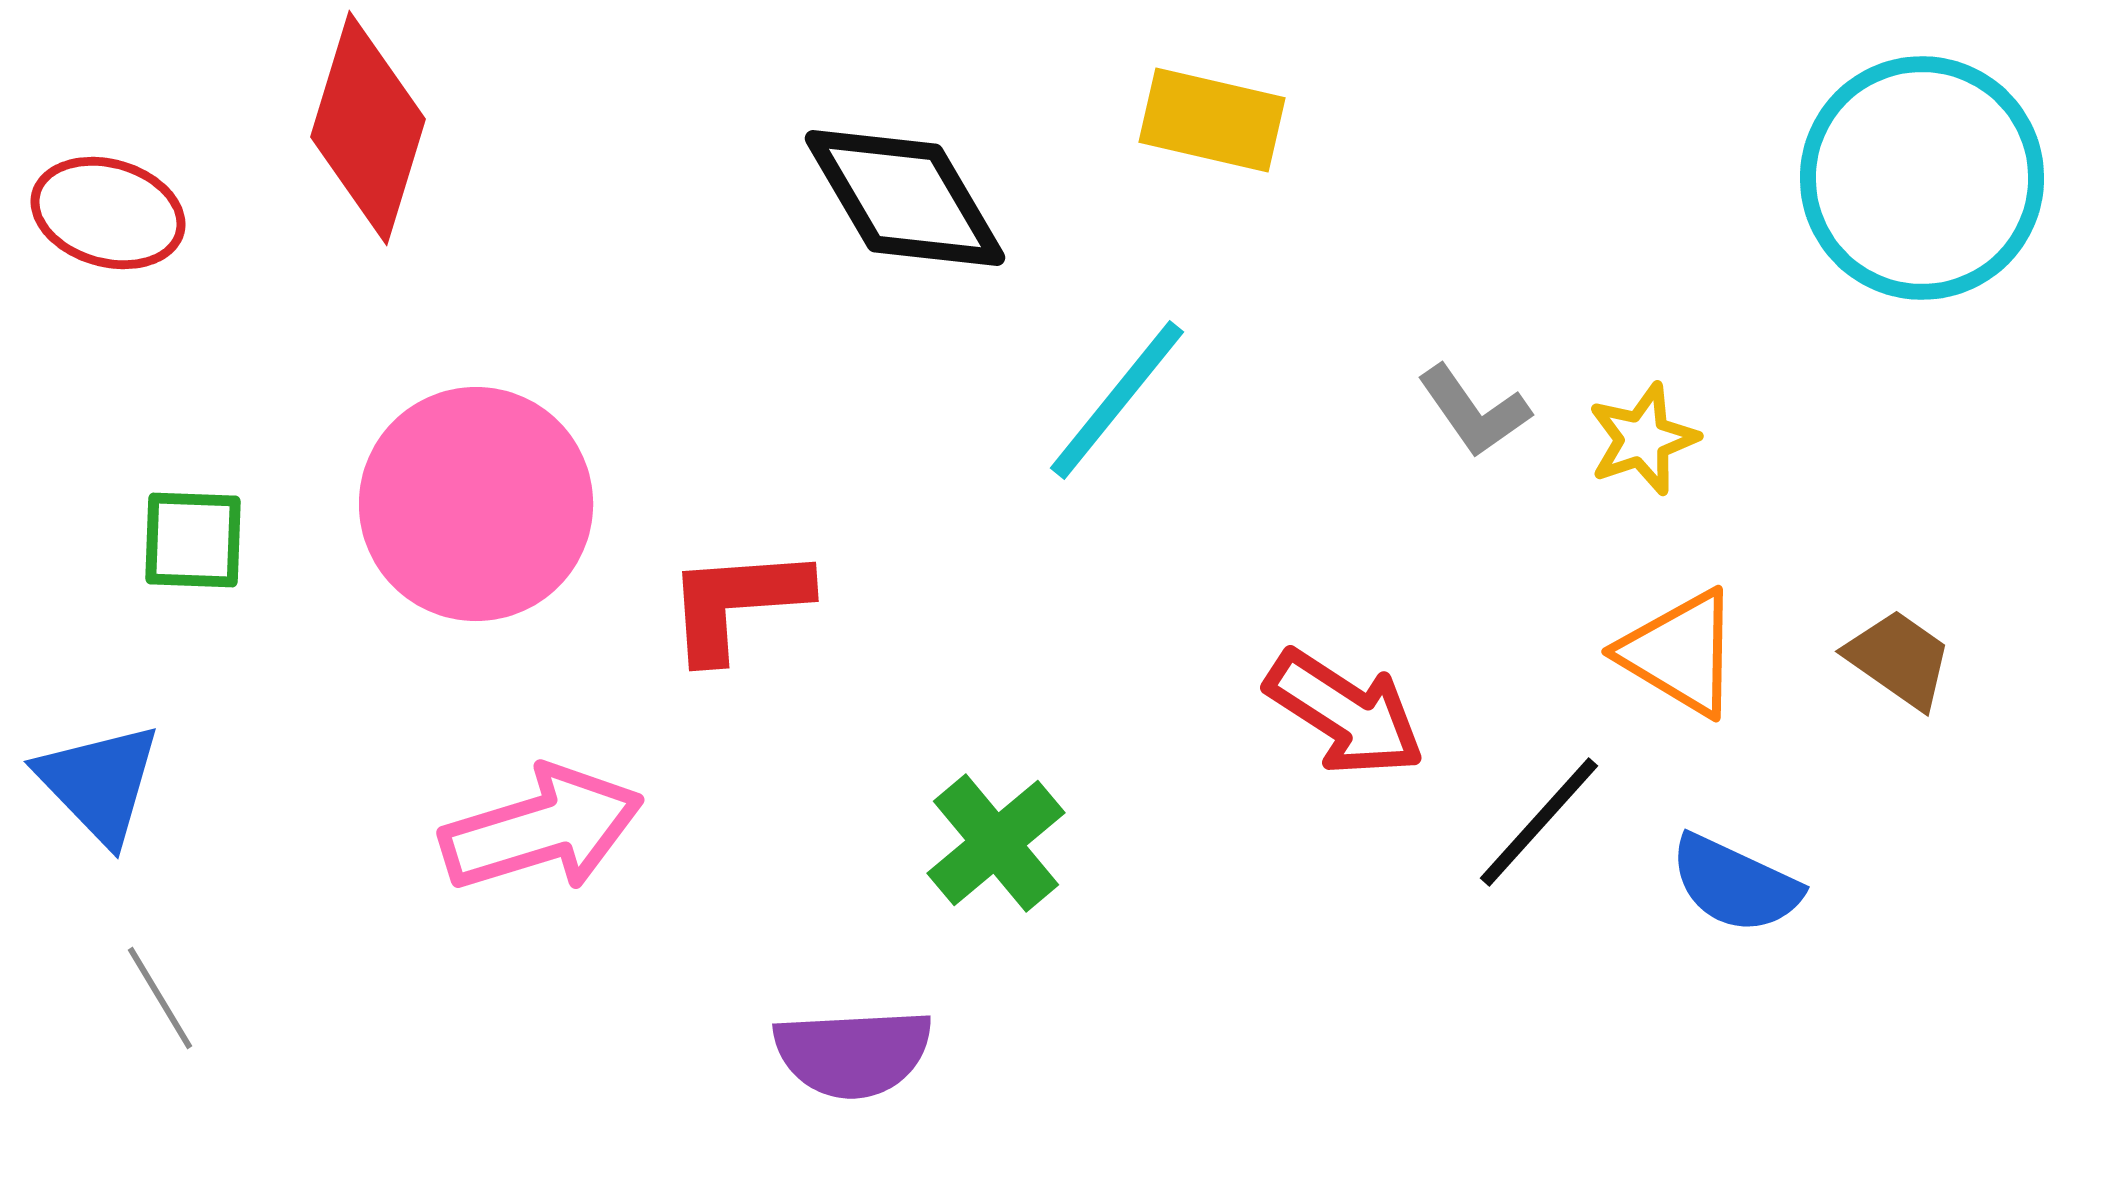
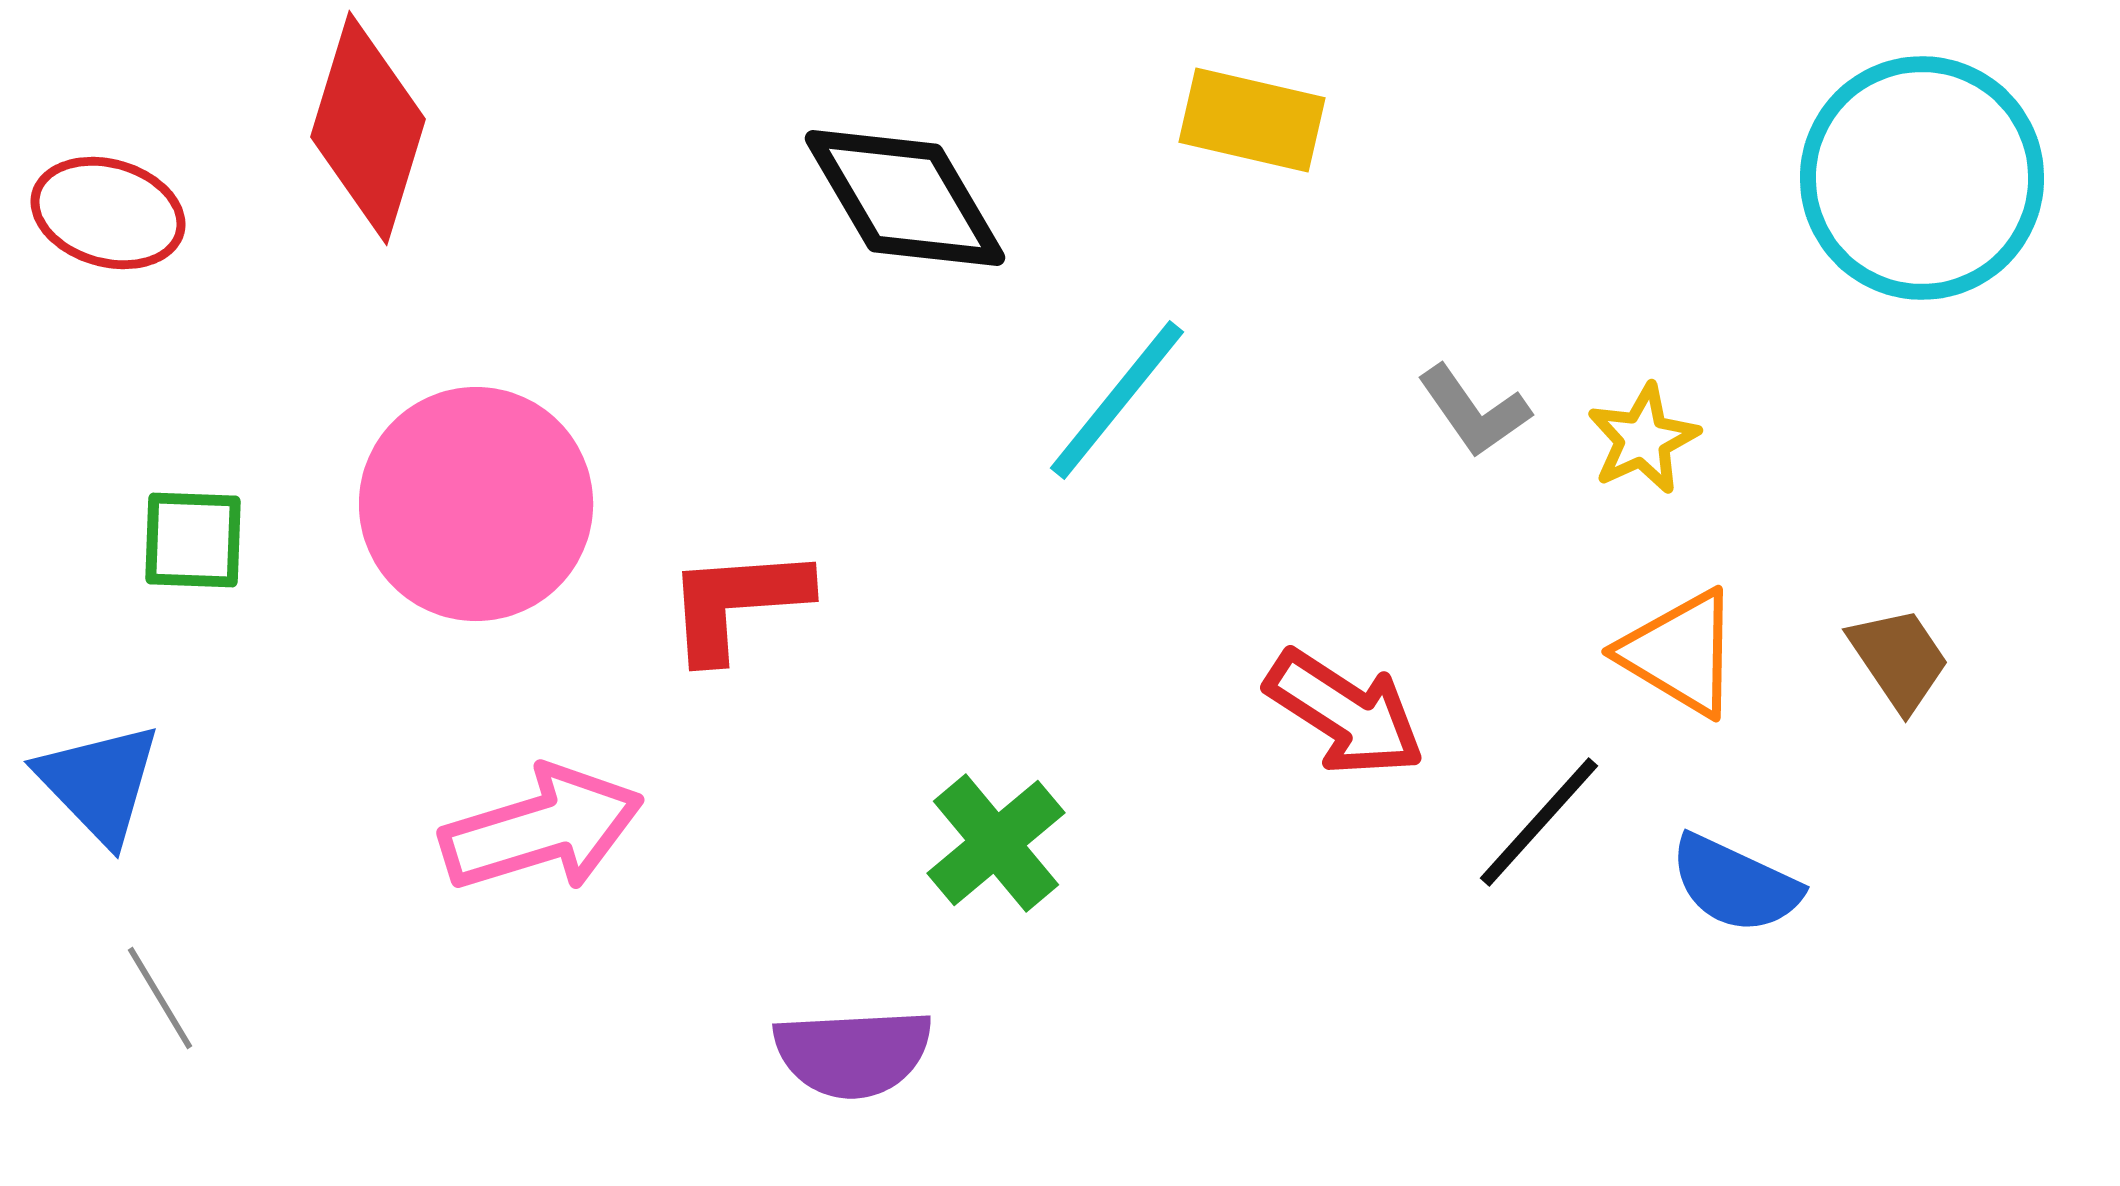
yellow rectangle: moved 40 px right
yellow star: rotated 6 degrees counterclockwise
brown trapezoid: rotated 21 degrees clockwise
